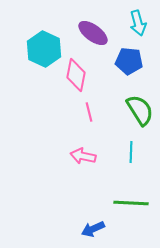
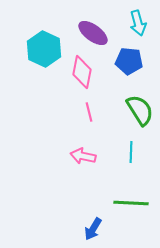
pink diamond: moved 6 px right, 3 px up
blue arrow: rotated 35 degrees counterclockwise
